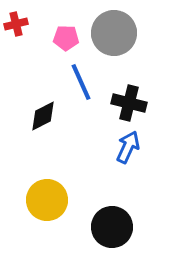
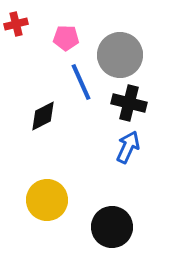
gray circle: moved 6 px right, 22 px down
